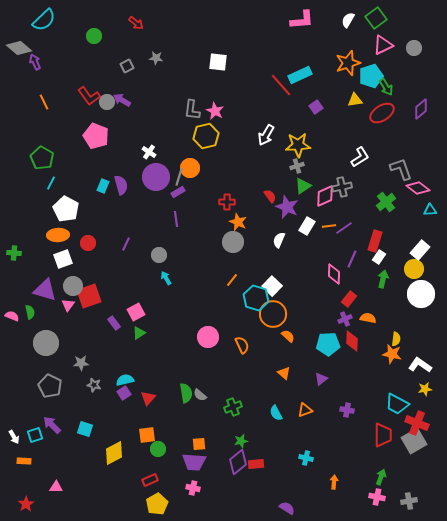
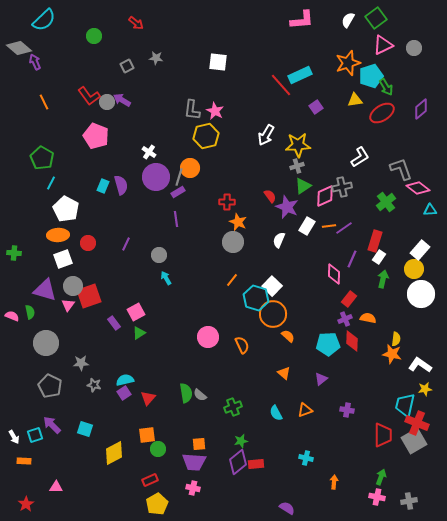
cyan trapezoid at (397, 404): moved 8 px right, 1 px down; rotated 75 degrees clockwise
